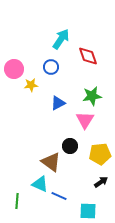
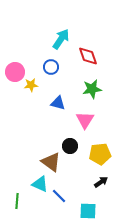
pink circle: moved 1 px right, 3 px down
green star: moved 7 px up
blue triangle: rotated 42 degrees clockwise
blue line: rotated 21 degrees clockwise
